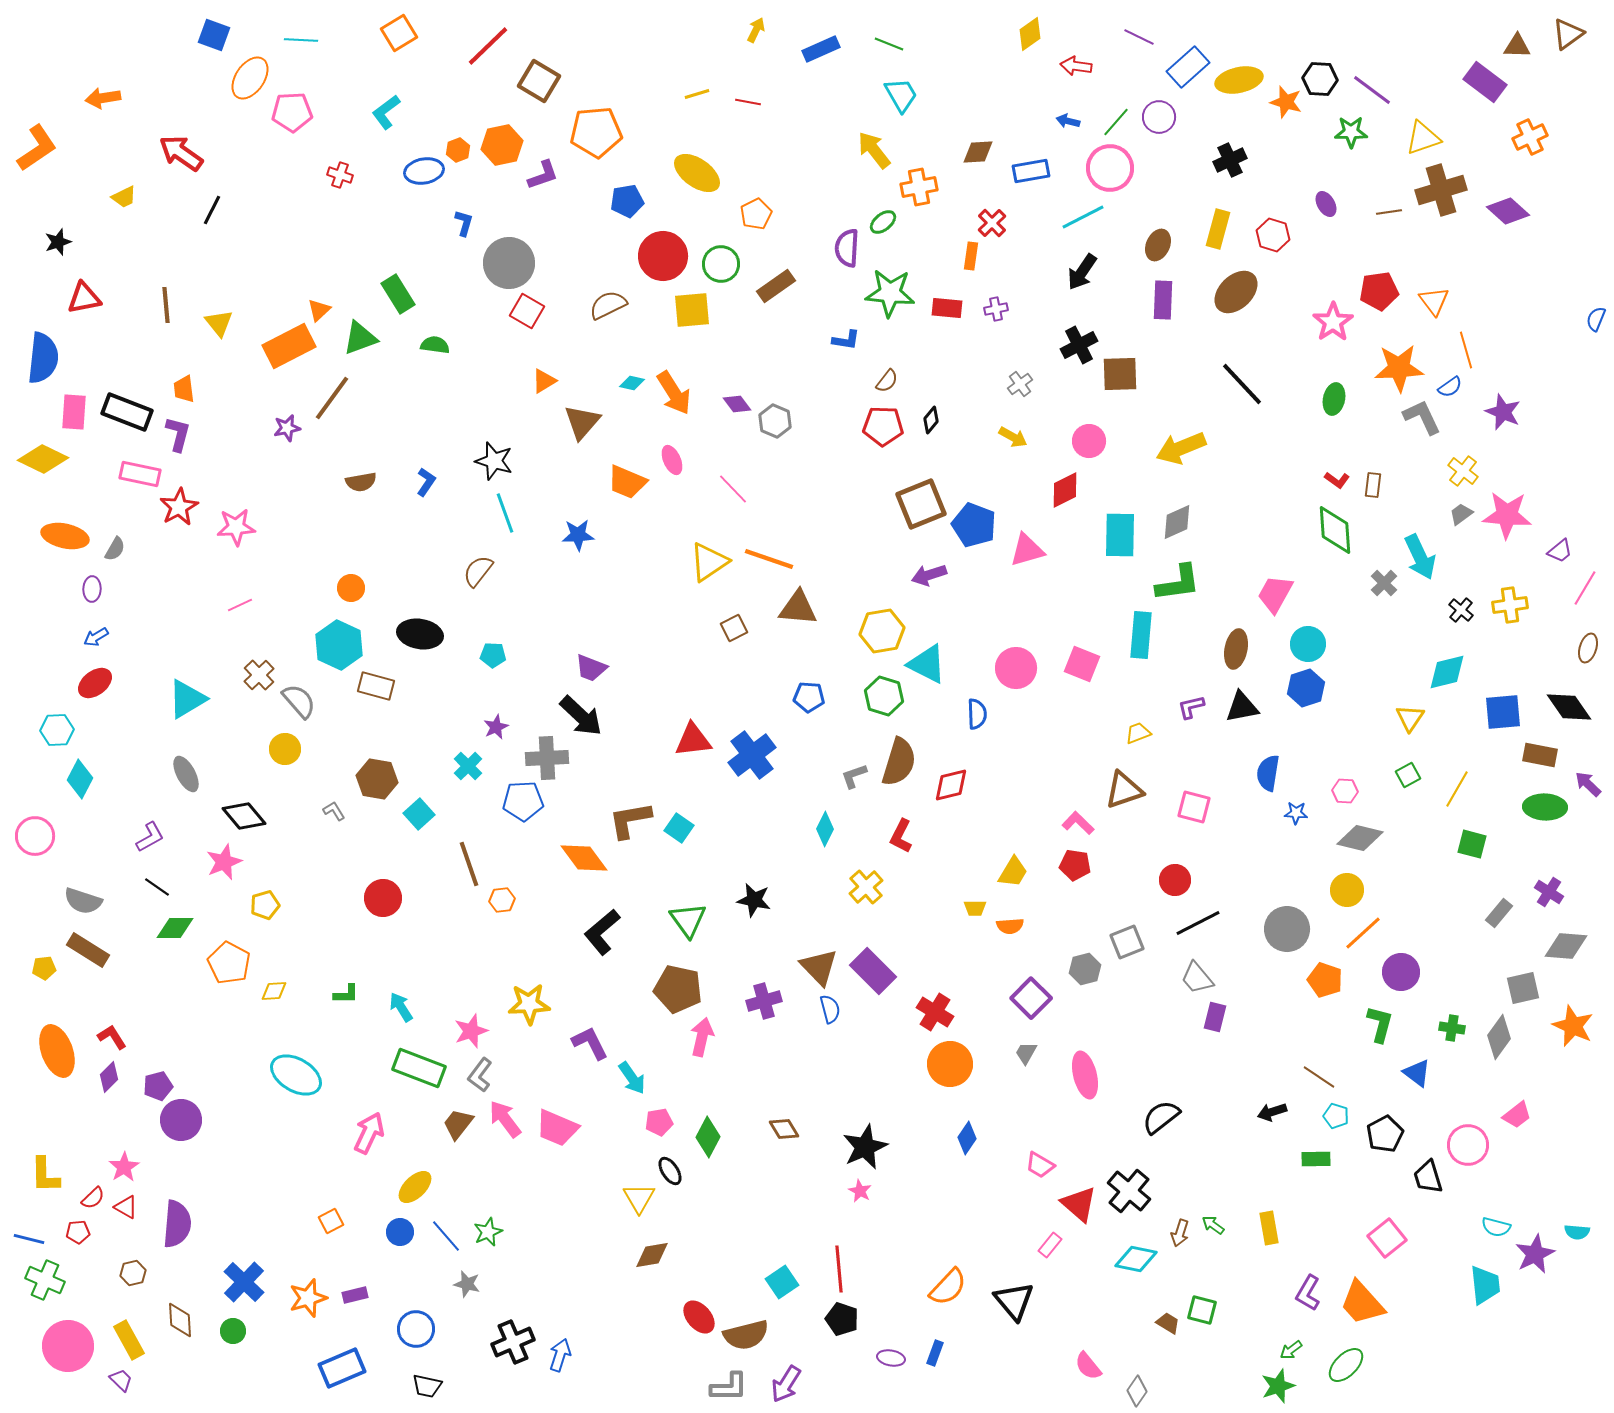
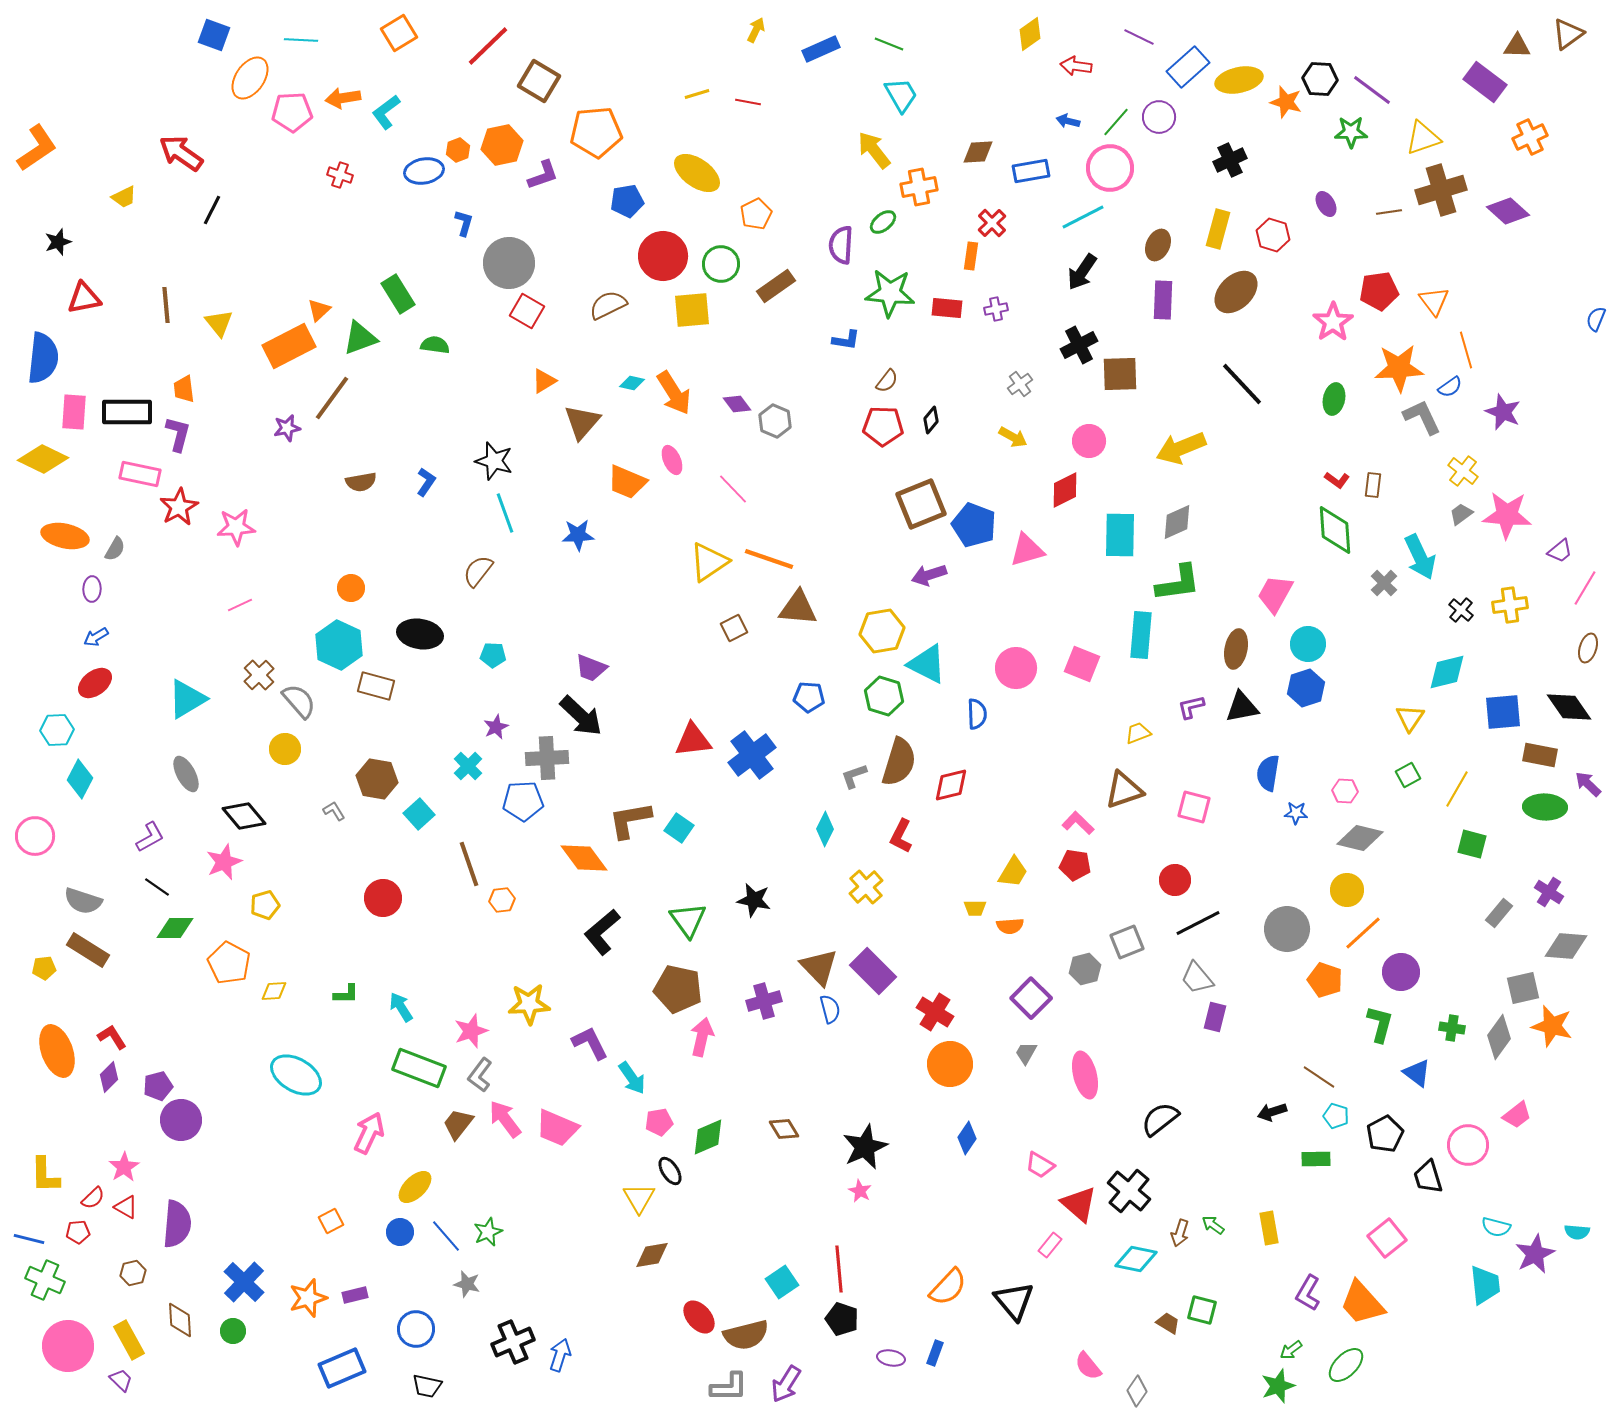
orange arrow at (103, 98): moved 240 px right
purple semicircle at (847, 248): moved 6 px left, 3 px up
black rectangle at (127, 412): rotated 21 degrees counterclockwise
orange star at (1573, 1026): moved 21 px left; rotated 9 degrees counterclockwise
black semicircle at (1161, 1117): moved 1 px left, 2 px down
green diamond at (708, 1137): rotated 39 degrees clockwise
